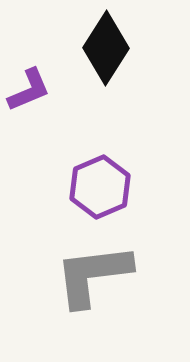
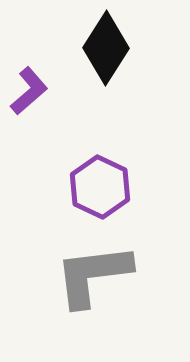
purple L-shape: moved 1 px down; rotated 18 degrees counterclockwise
purple hexagon: rotated 12 degrees counterclockwise
